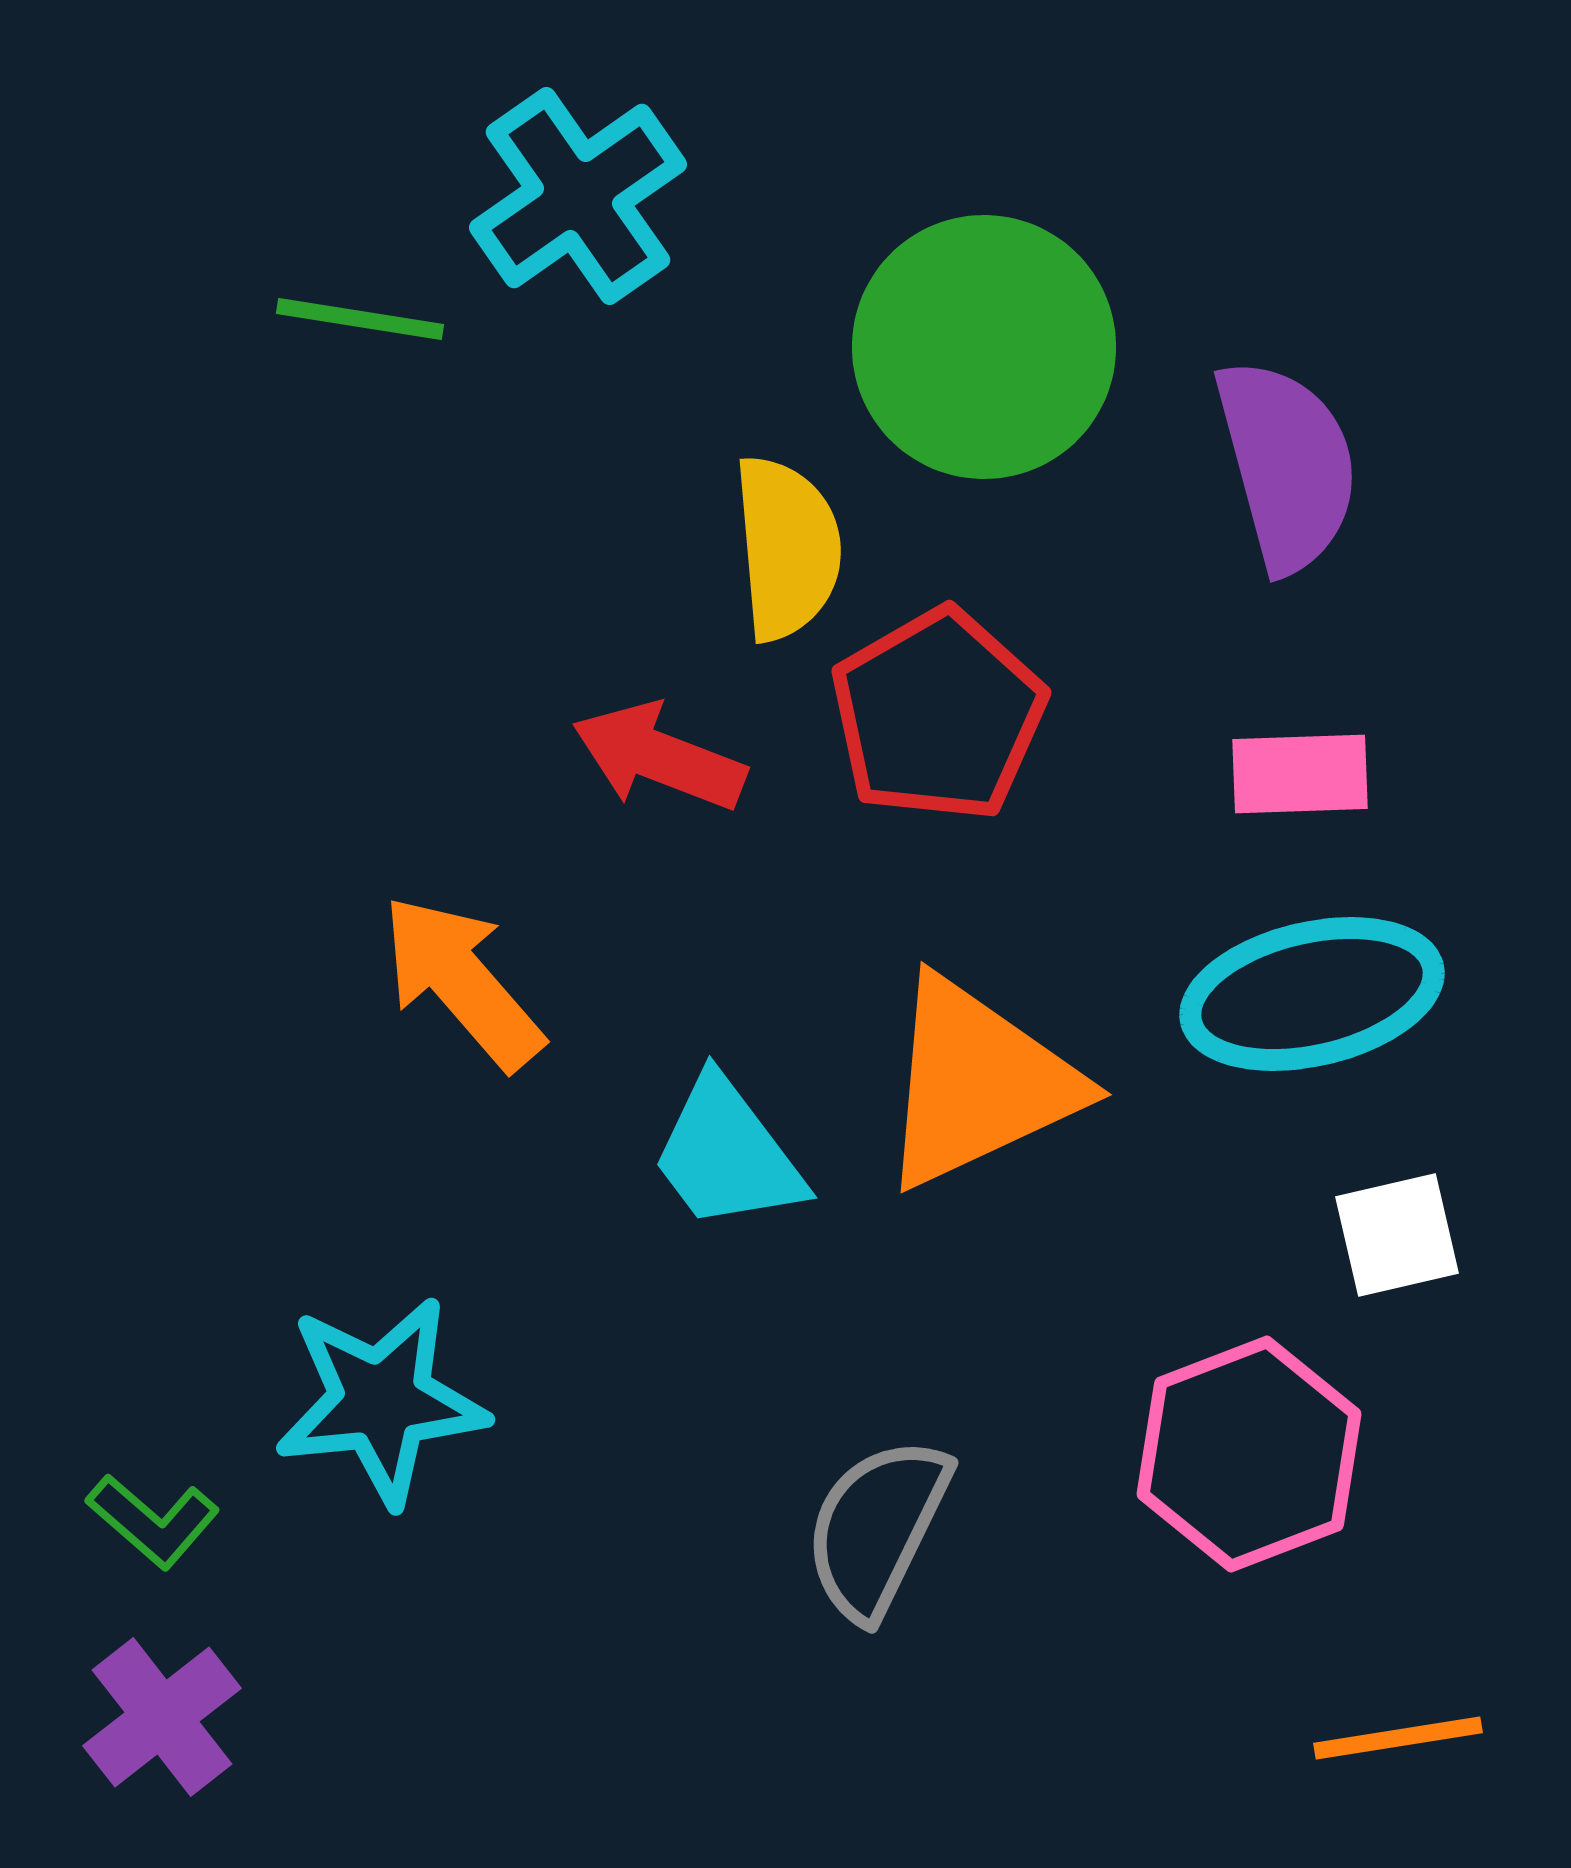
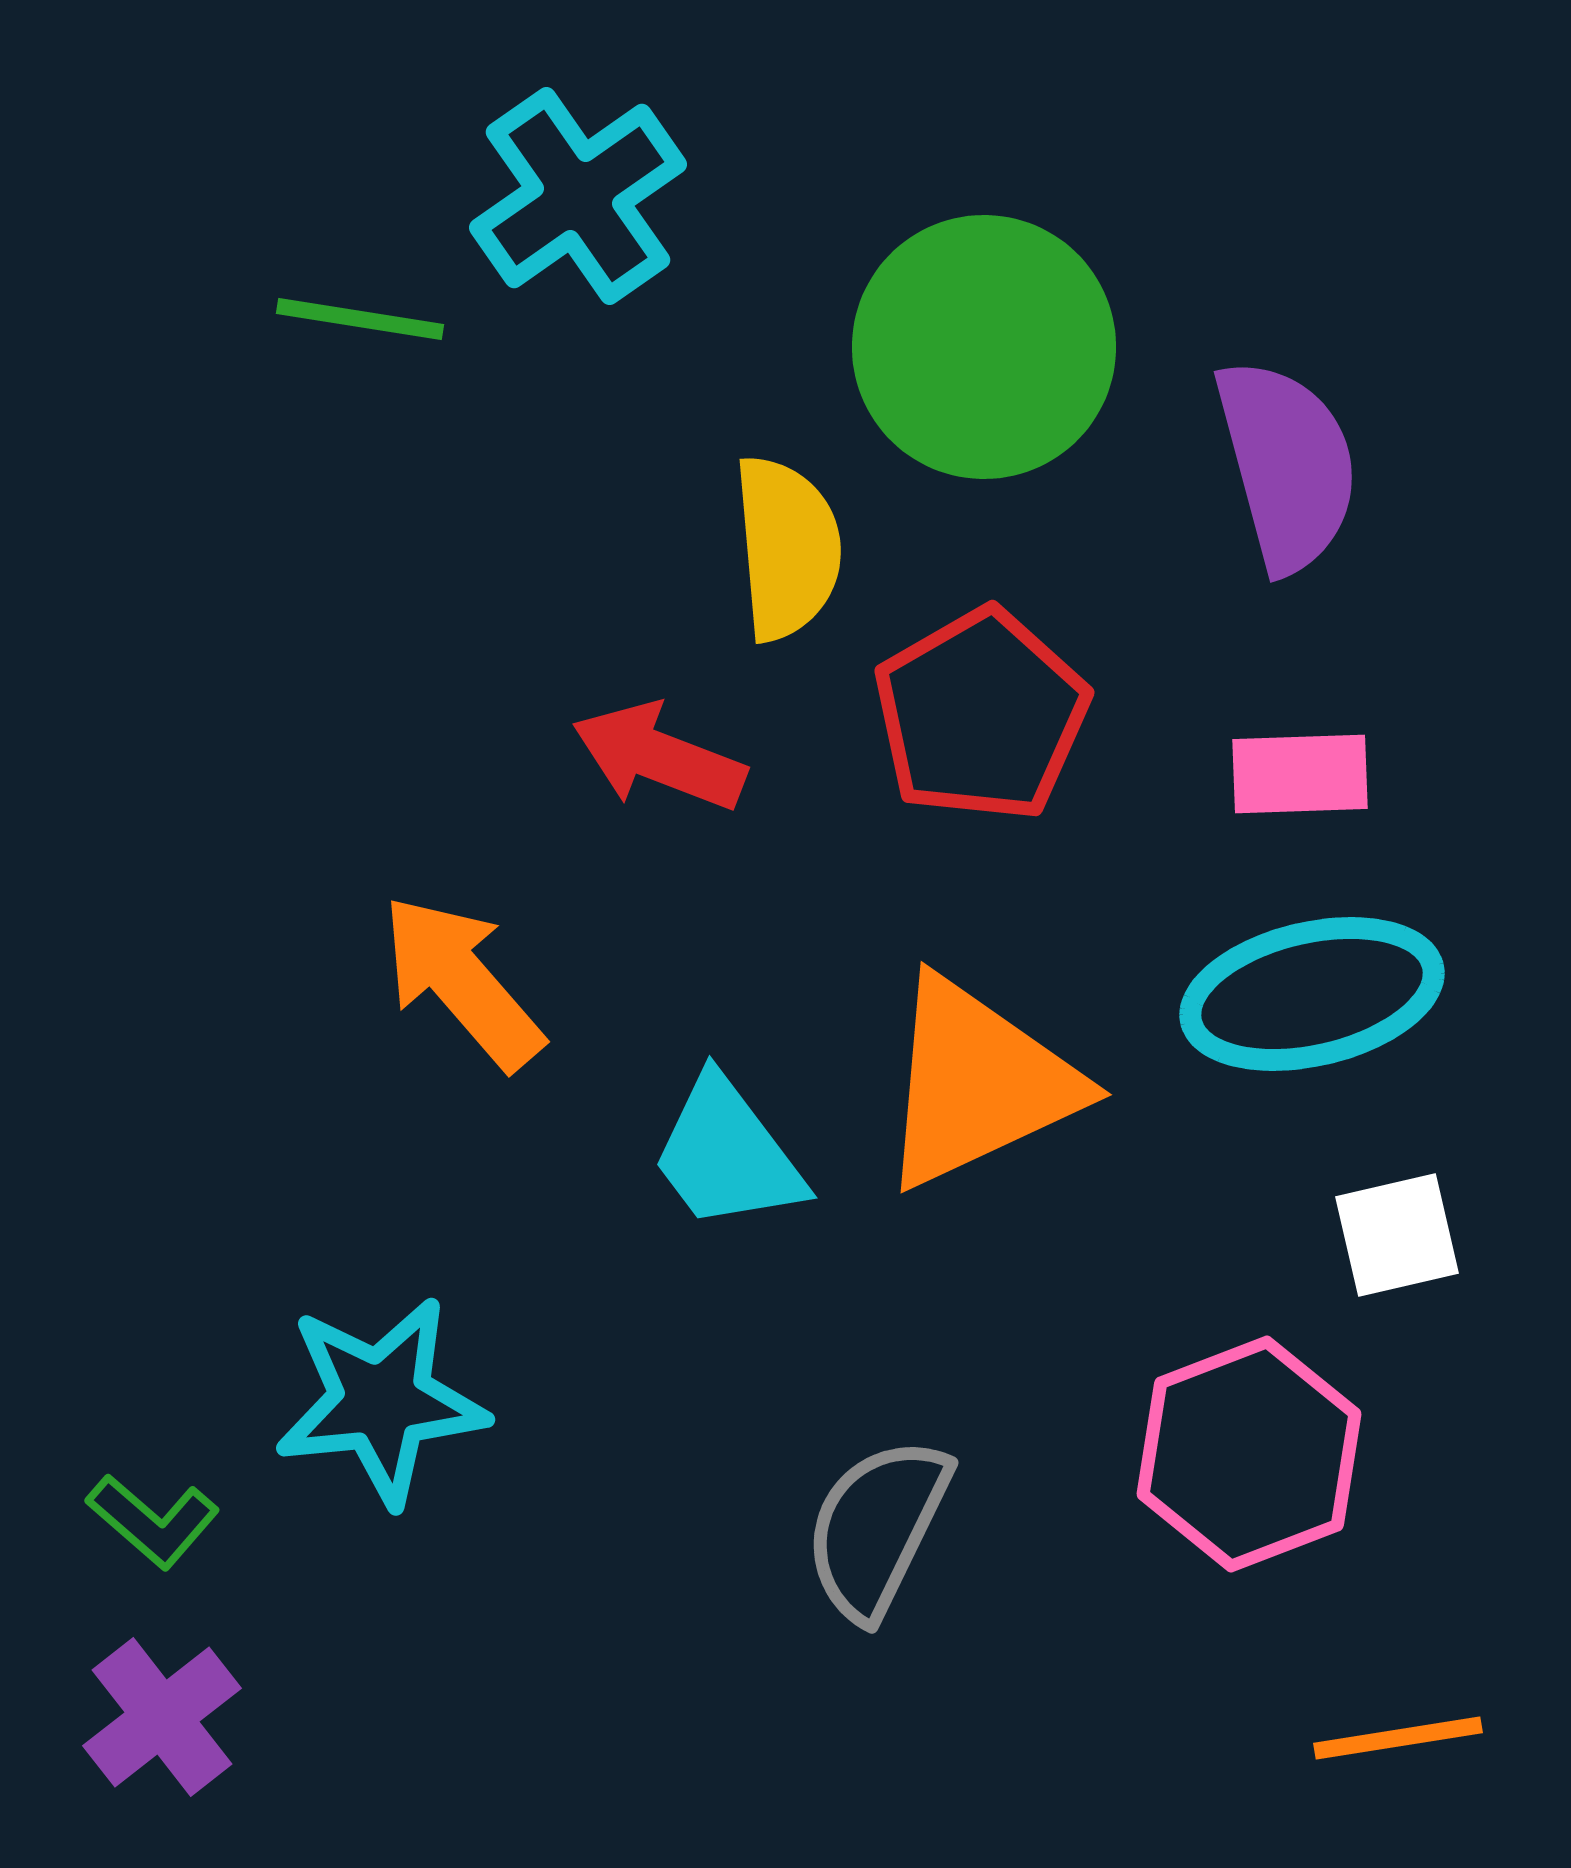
red pentagon: moved 43 px right
